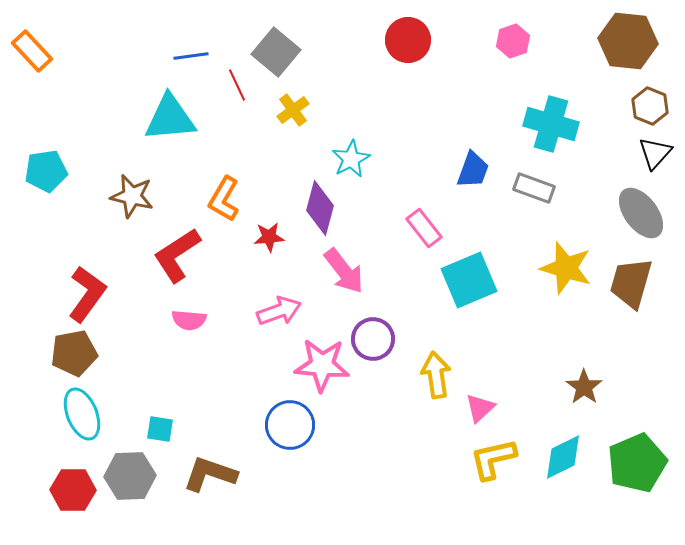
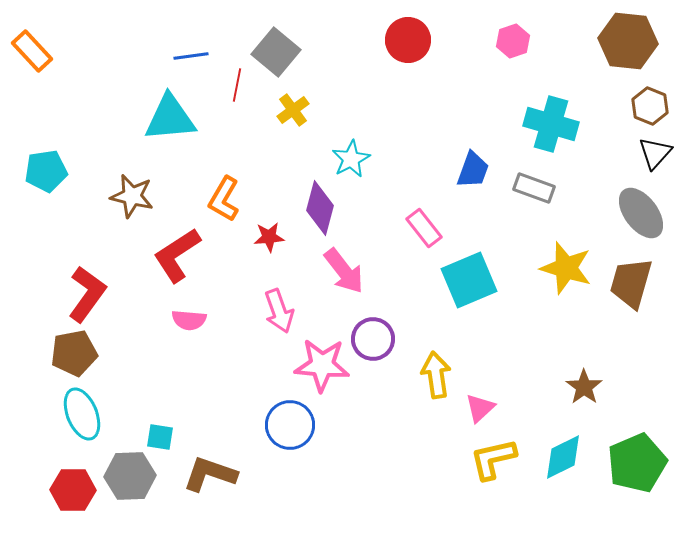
red line at (237, 85): rotated 36 degrees clockwise
pink arrow at (279, 311): rotated 90 degrees clockwise
cyan square at (160, 429): moved 8 px down
